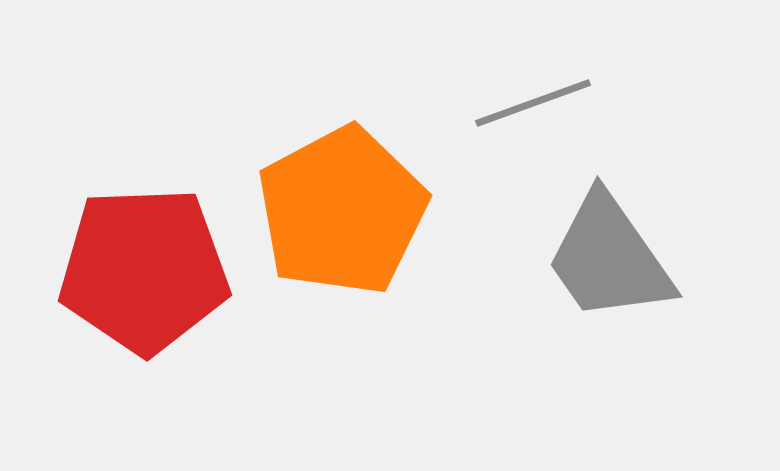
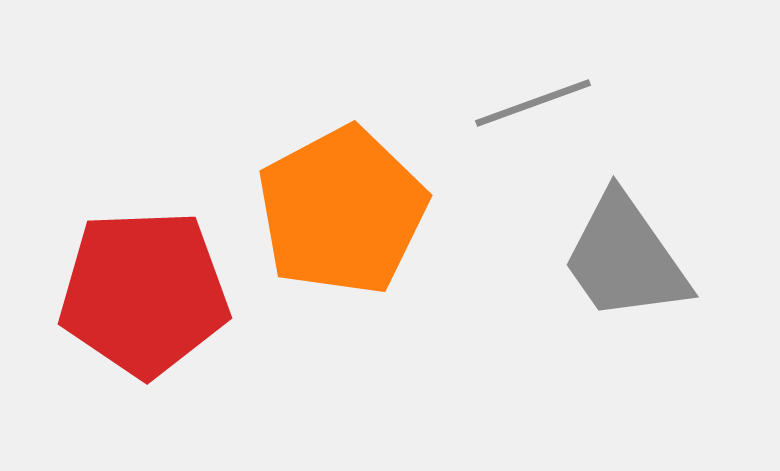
gray trapezoid: moved 16 px right
red pentagon: moved 23 px down
